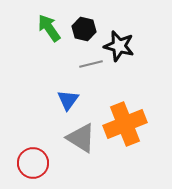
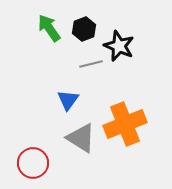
black hexagon: rotated 25 degrees clockwise
black star: rotated 8 degrees clockwise
